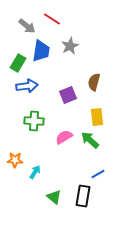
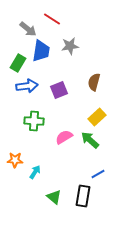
gray arrow: moved 1 px right, 3 px down
gray star: rotated 18 degrees clockwise
purple square: moved 9 px left, 5 px up
yellow rectangle: rotated 54 degrees clockwise
